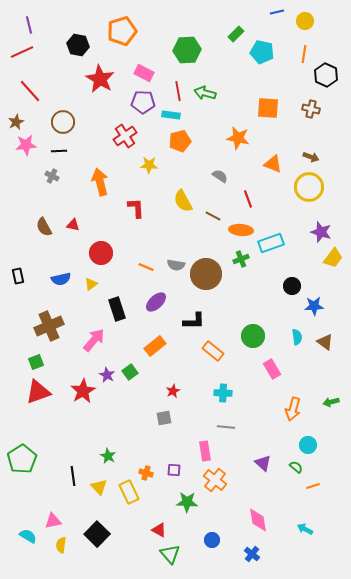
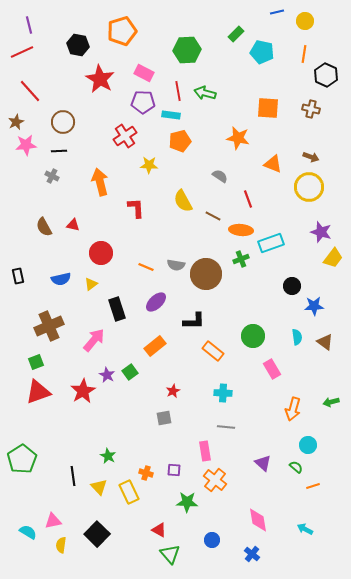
cyan semicircle at (28, 536): moved 4 px up
